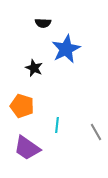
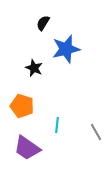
black semicircle: rotated 119 degrees clockwise
blue star: rotated 12 degrees clockwise
